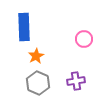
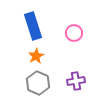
blue rectangle: moved 9 px right, 1 px up; rotated 16 degrees counterclockwise
pink circle: moved 10 px left, 6 px up
